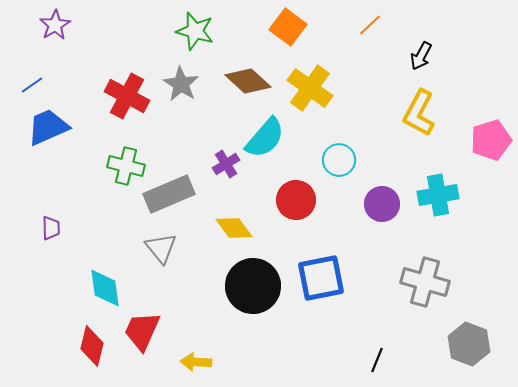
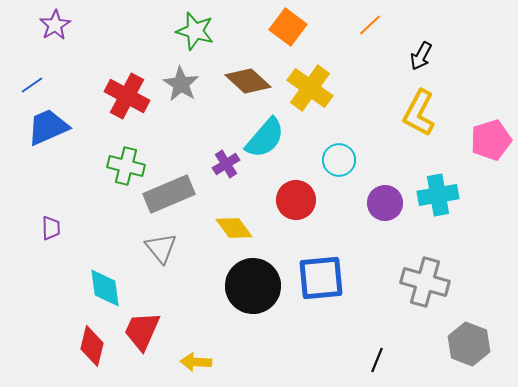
purple circle: moved 3 px right, 1 px up
blue square: rotated 6 degrees clockwise
